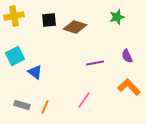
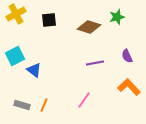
yellow cross: moved 2 px right, 2 px up; rotated 18 degrees counterclockwise
brown diamond: moved 14 px right
blue triangle: moved 1 px left, 2 px up
orange line: moved 1 px left, 2 px up
